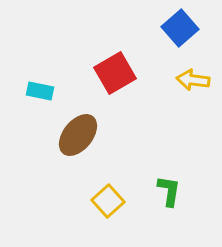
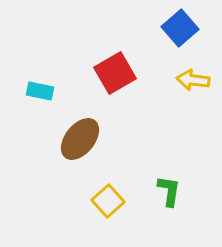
brown ellipse: moved 2 px right, 4 px down
